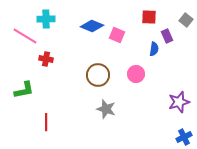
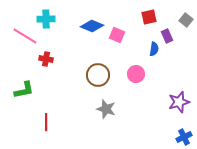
red square: rotated 14 degrees counterclockwise
